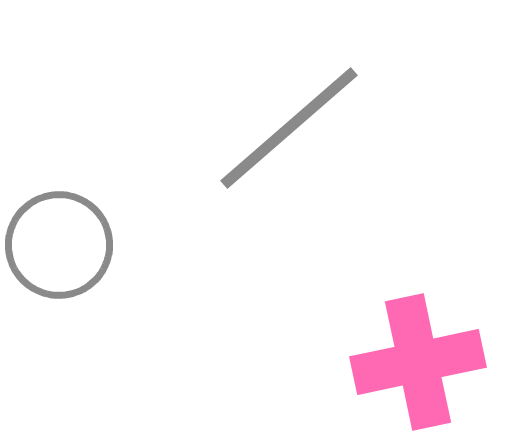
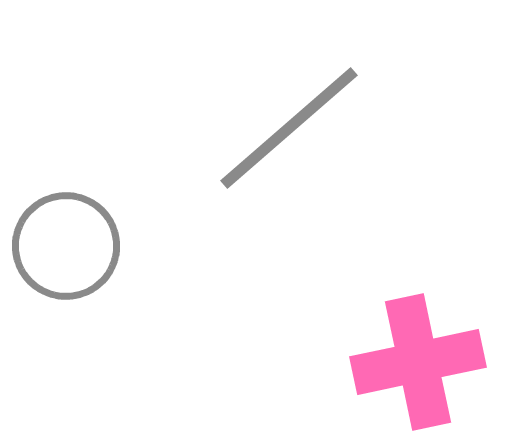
gray circle: moved 7 px right, 1 px down
